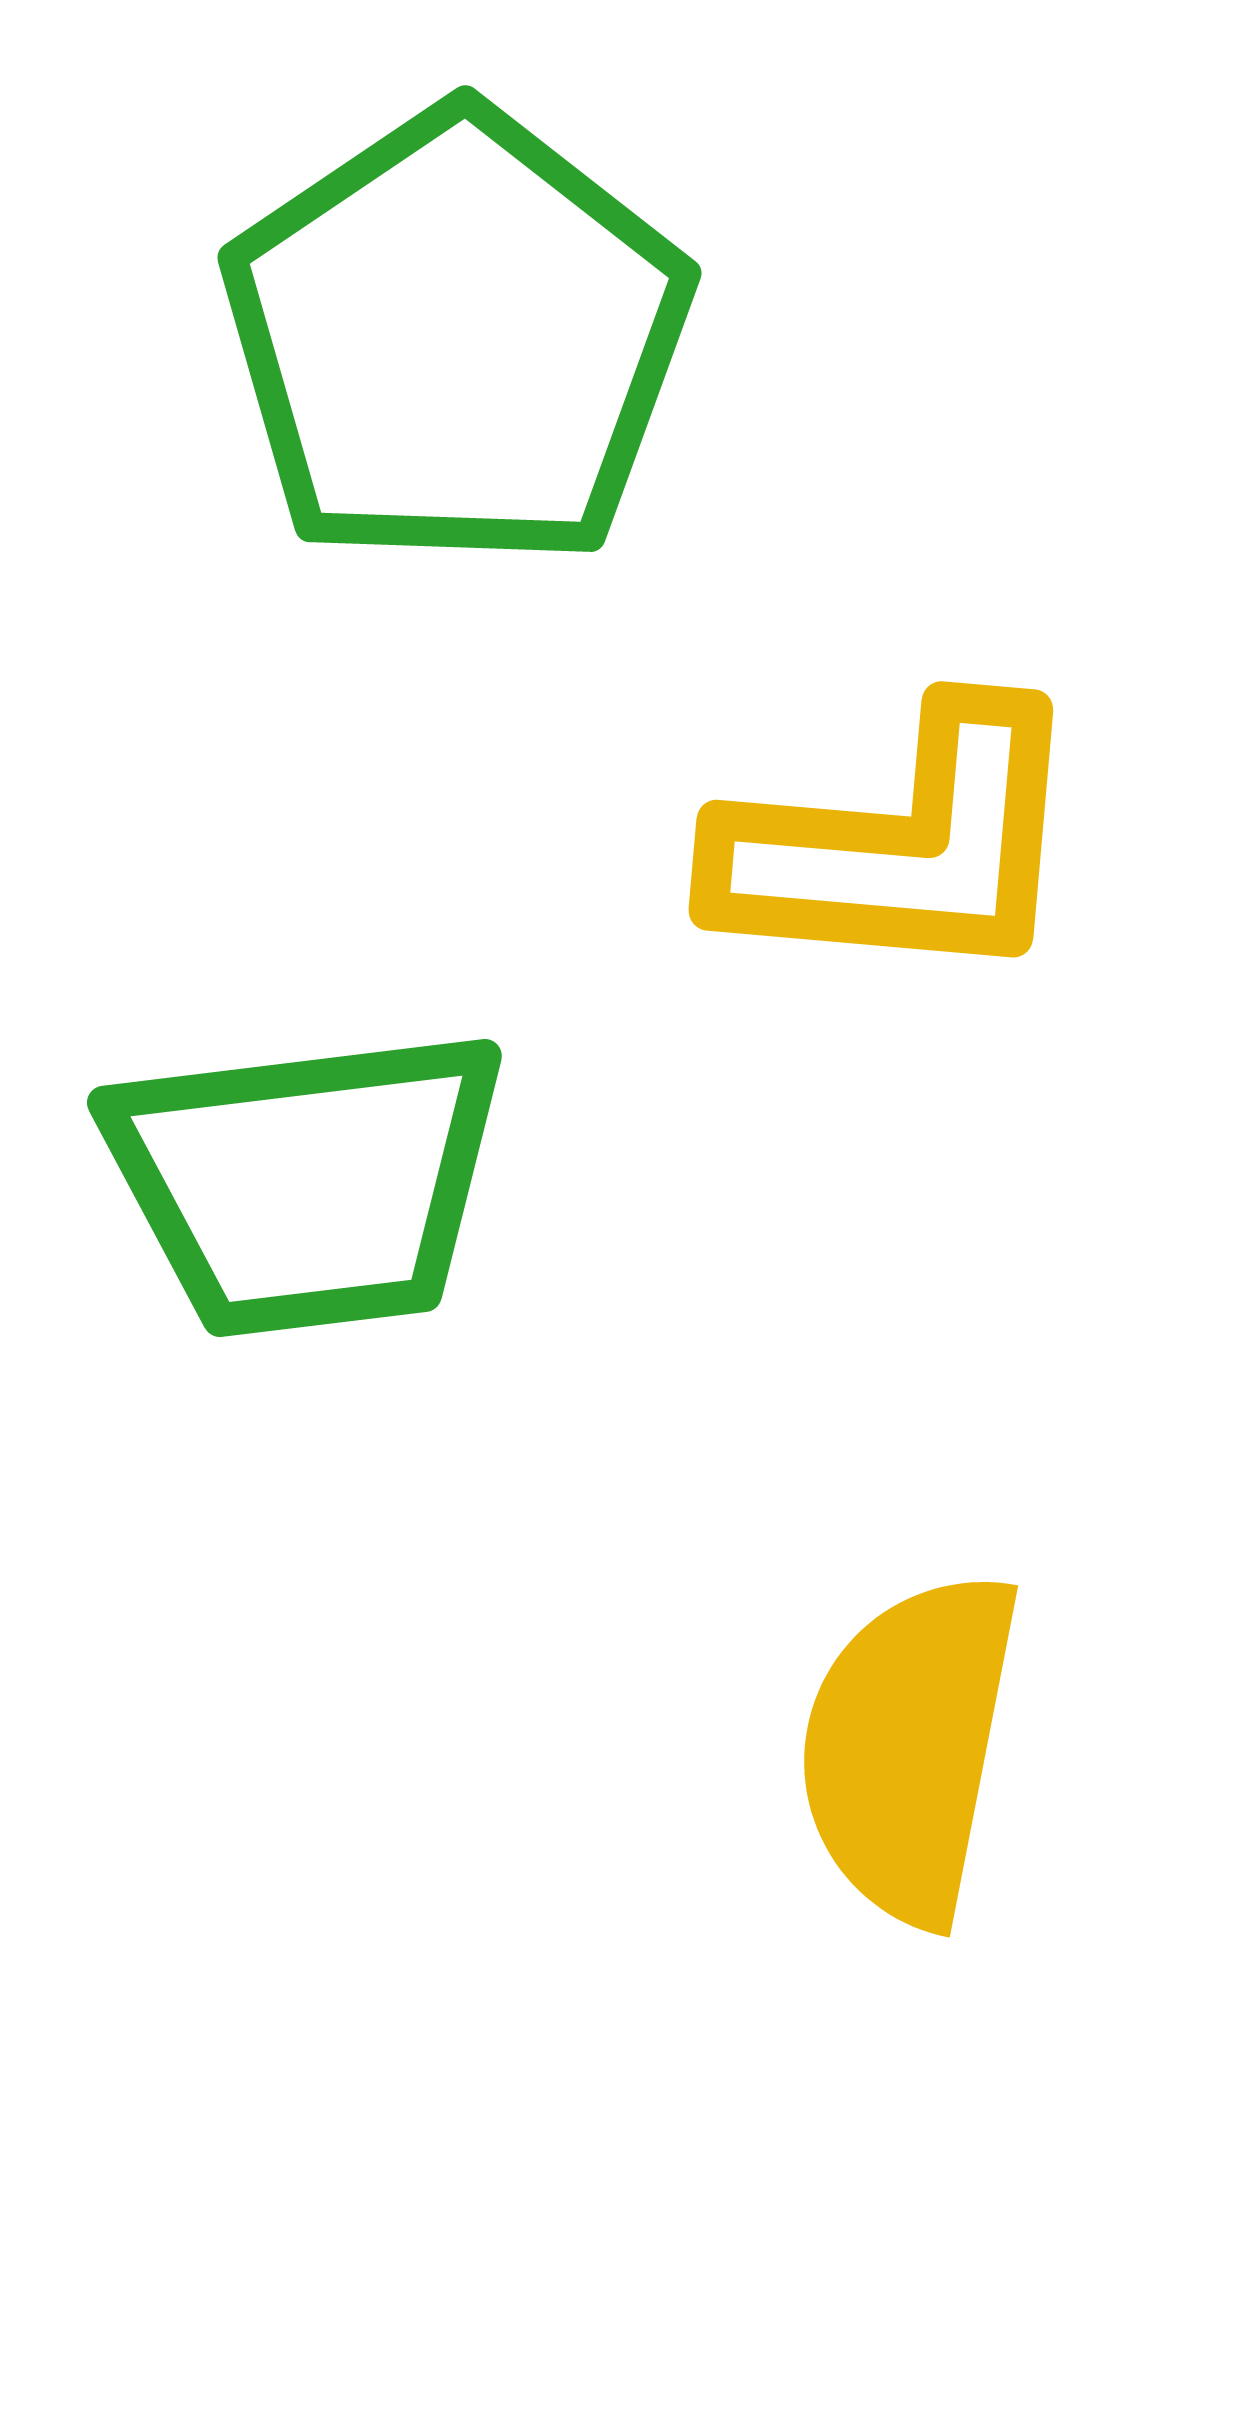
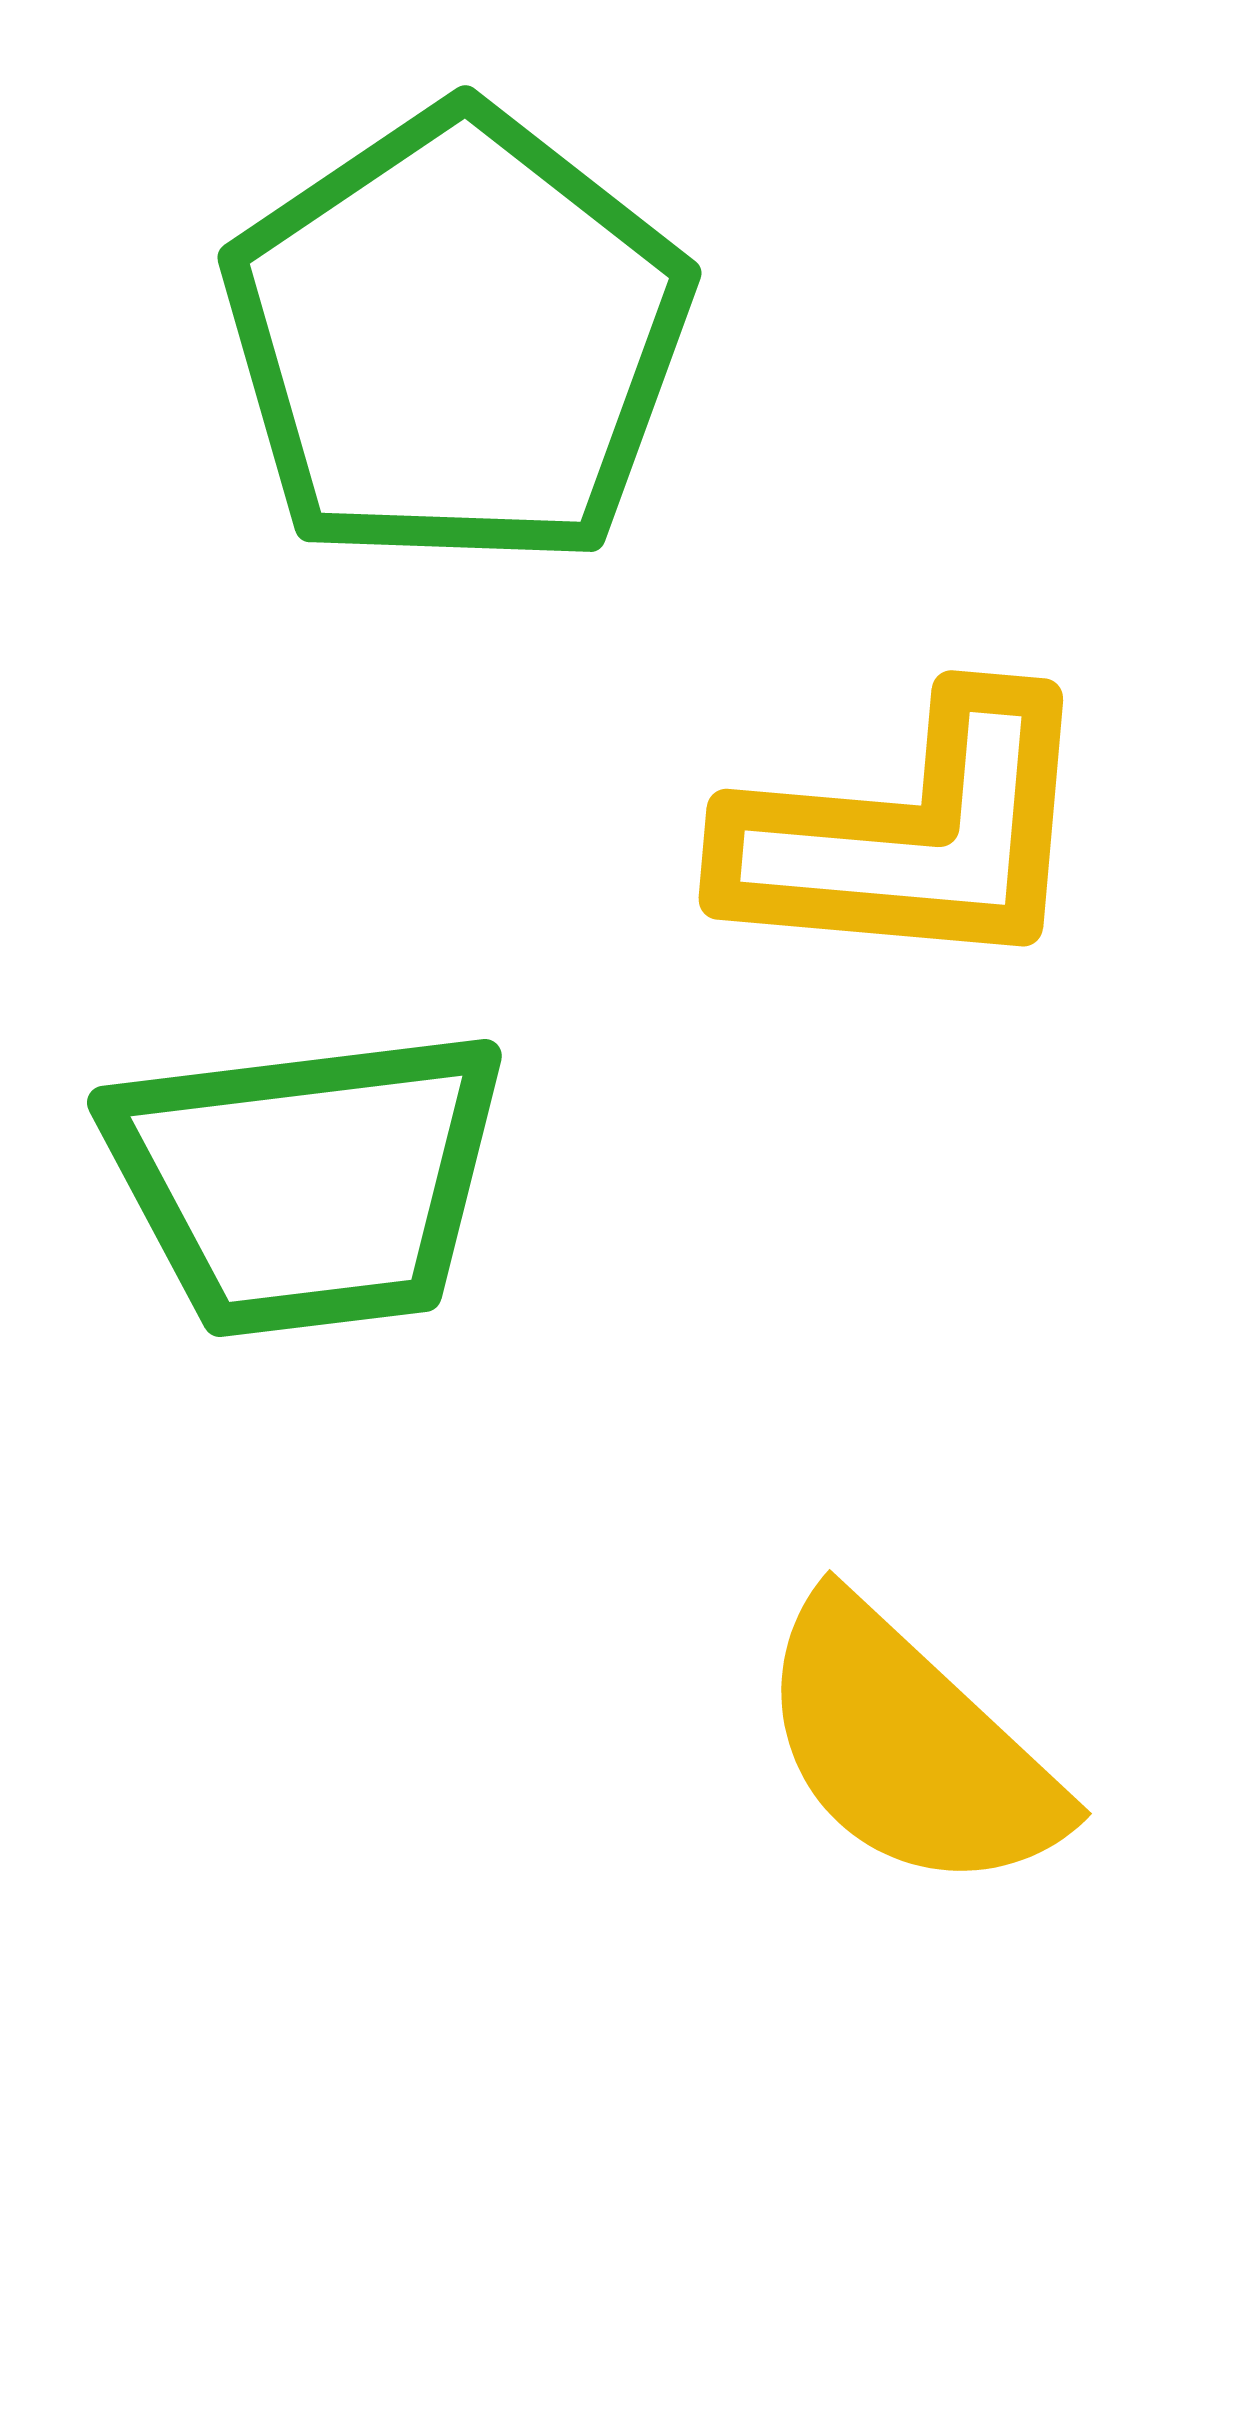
yellow L-shape: moved 10 px right, 11 px up
yellow semicircle: rotated 58 degrees counterclockwise
